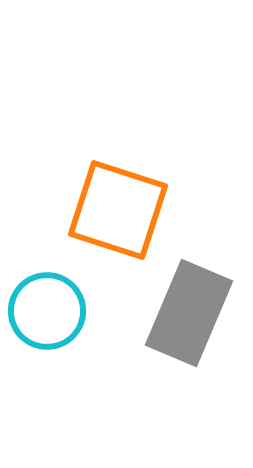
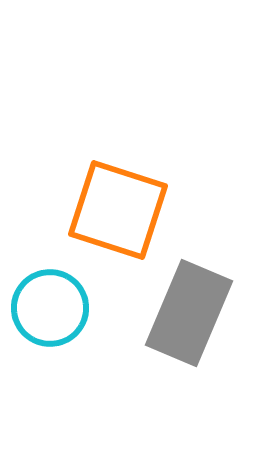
cyan circle: moved 3 px right, 3 px up
